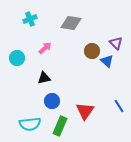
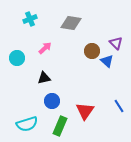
cyan semicircle: moved 3 px left; rotated 10 degrees counterclockwise
